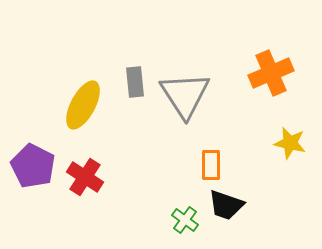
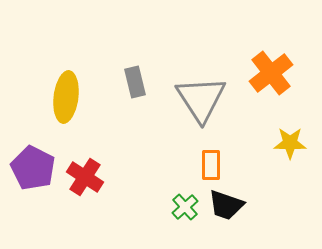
orange cross: rotated 15 degrees counterclockwise
gray rectangle: rotated 8 degrees counterclockwise
gray triangle: moved 16 px right, 4 px down
yellow ellipse: moved 17 px left, 8 px up; rotated 21 degrees counterclockwise
yellow star: rotated 12 degrees counterclockwise
purple pentagon: moved 2 px down
green cross: moved 13 px up; rotated 12 degrees clockwise
